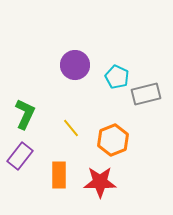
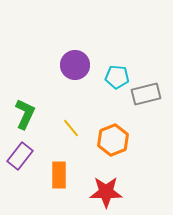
cyan pentagon: rotated 20 degrees counterclockwise
red star: moved 6 px right, 10 px down
